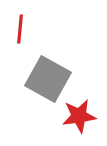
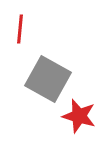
red star: rotated 24 degrees clockwise
